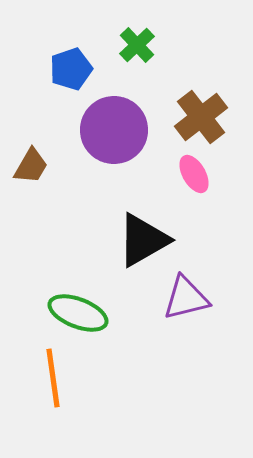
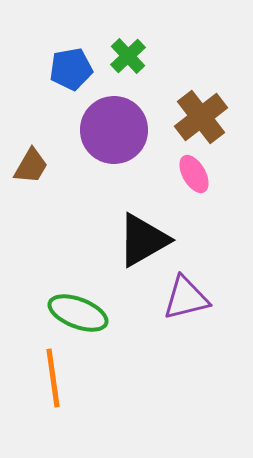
green cross: moved 9 px left, 11 px down
blue pentagon: rotated 9 degrees clockwise
